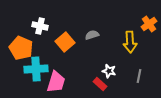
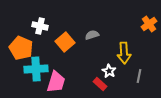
yellow arrow: moved 6 px left, 11 px down
white star: rotated 16 degrees clockwise
